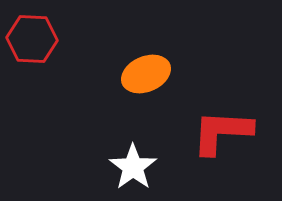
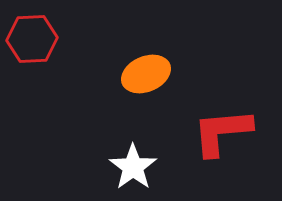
red hexagon: rotated 6 degrees counterclockwise
red L-shape: rotated 8 degrees counterclockwise
